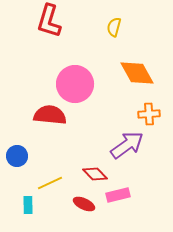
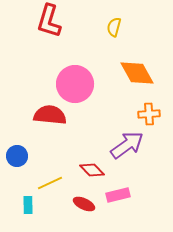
red diamond: moved 3 px left, 4 px up
